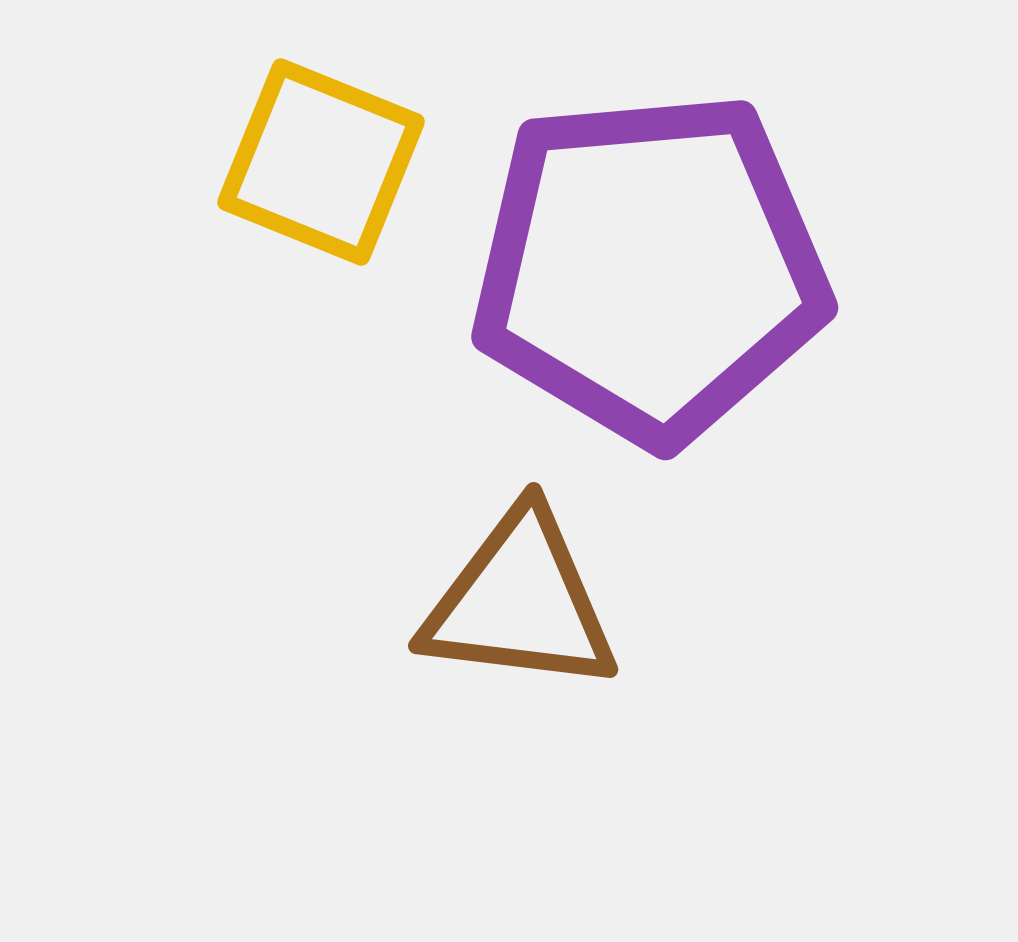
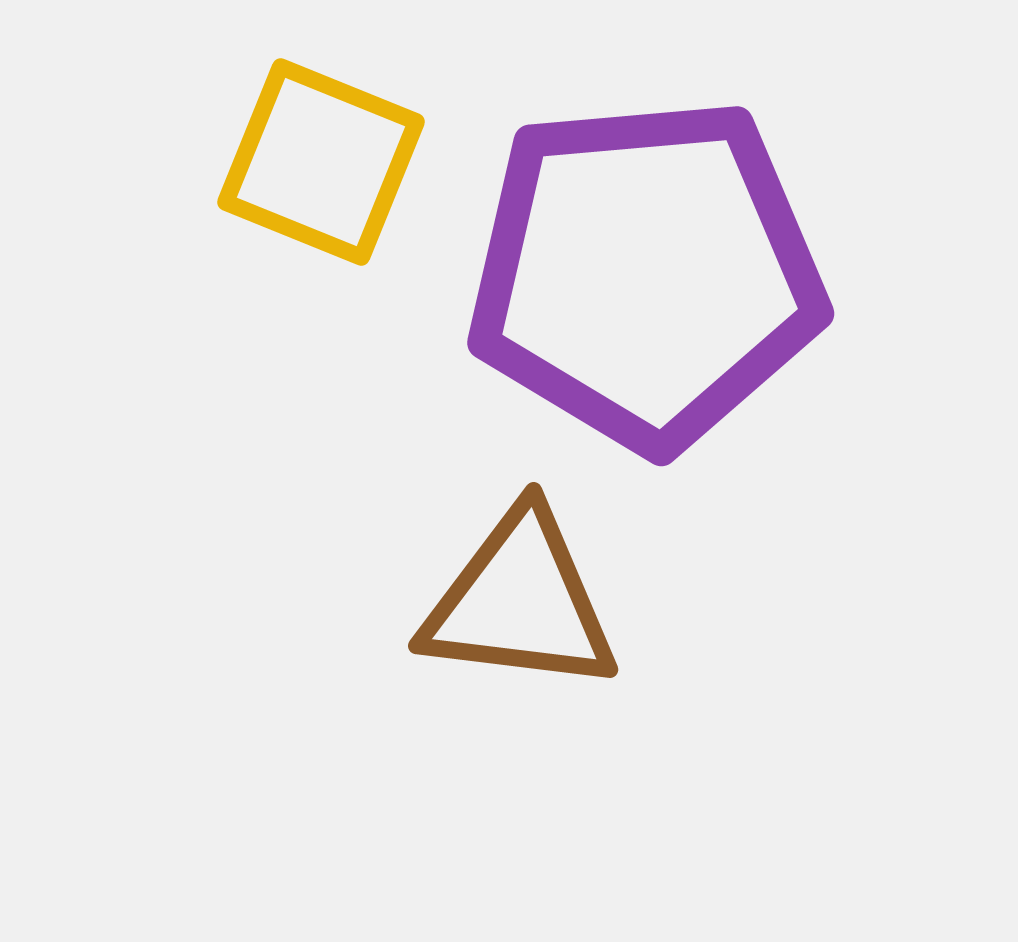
purple pentagon: moved 4 px left, 6 px down
